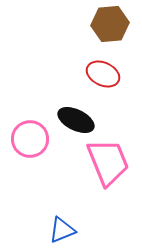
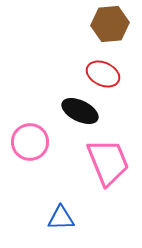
black ellipse: moved 4 px right, 9 px up
pink circle: moved 3 px down
blue triangle: moved 1 px left, 12 px up; rotated 20 degrees clockwise
